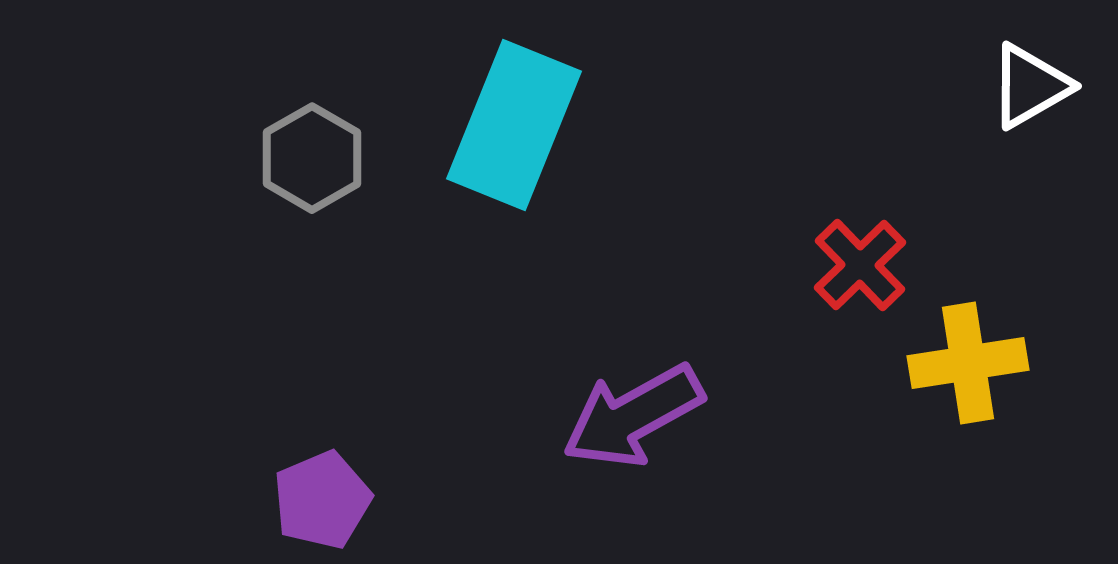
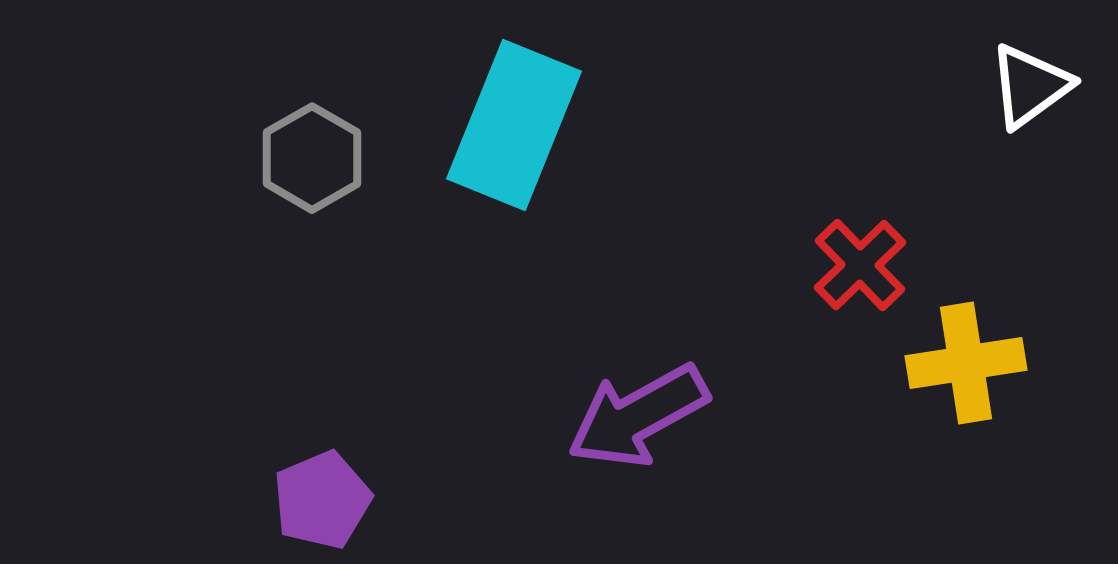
white triangle: rotated 6 degrees counterclockwise
yellow cross: moved 2 px left
purple arrow: moved 5 px right
